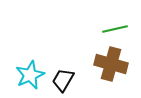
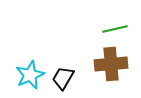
brown cross: rotated 20 degrees counterclockwise
black trapezoid: moved 2 px up
